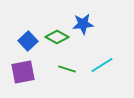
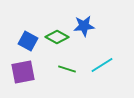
blue star: moved 1 px right, 2 px down
blue square: rotated 18 degrees counterclockwise
